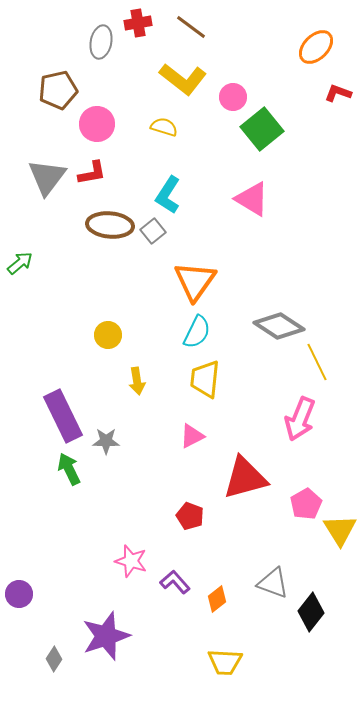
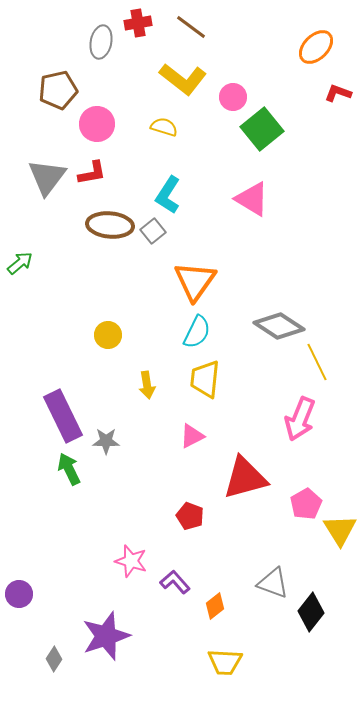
yellow arrow at (137, 381): moved 10 px right, 4 px down
orange diamond at (217, 599): moved 2 px left, 7 px down
